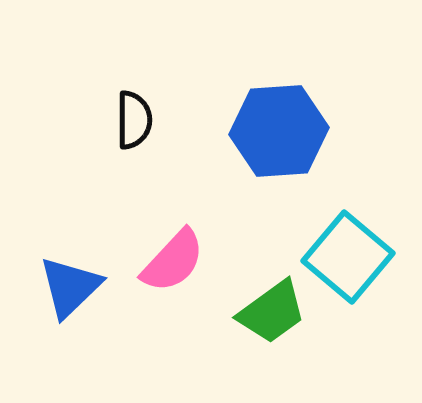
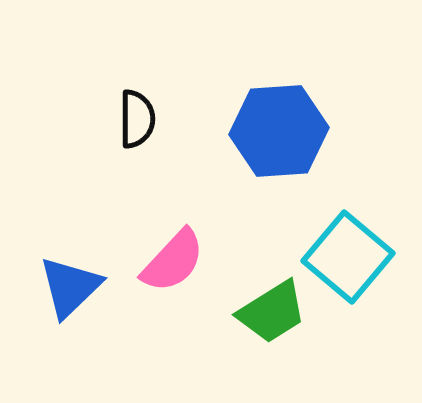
black semicircle: moved 3 px right, 1 px up
green trapezoid: rotated 4 degrees clockwise
